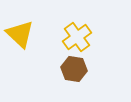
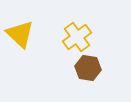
brown hexagon: moved 14 px right, 1 px up
